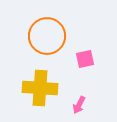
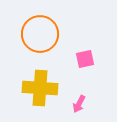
orange circle: moved 7 px left, 2 px up
pink arrow: moved 1 px up
